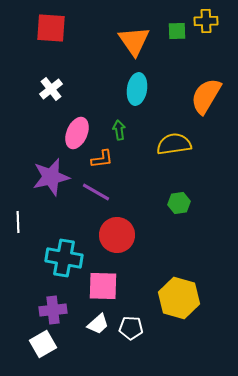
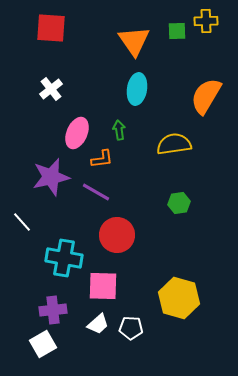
white line: moved 4 px right; rotated 40 degrees counterclockwise
